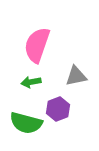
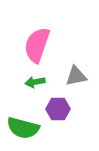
green arrow: moved 4 px right
purple hexagon: rotated 20 degrees clockwise
green semicircle: moved 3 px left, 5 px down
